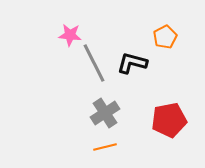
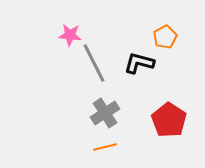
black L-shape: moved 7 px right
red pentagon: rotated 28 degrees counterclockwise
